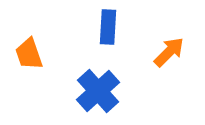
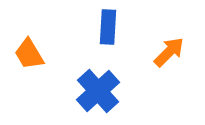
orange trapezoid: rotated 12 degrees counterclockwise
